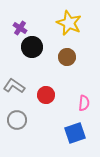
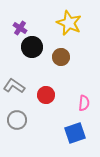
brown circle: moved 6 px left
